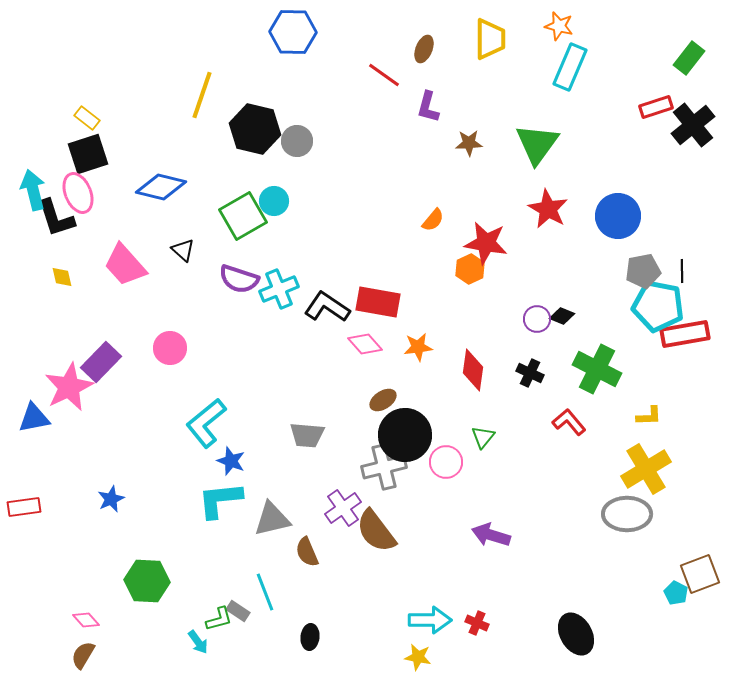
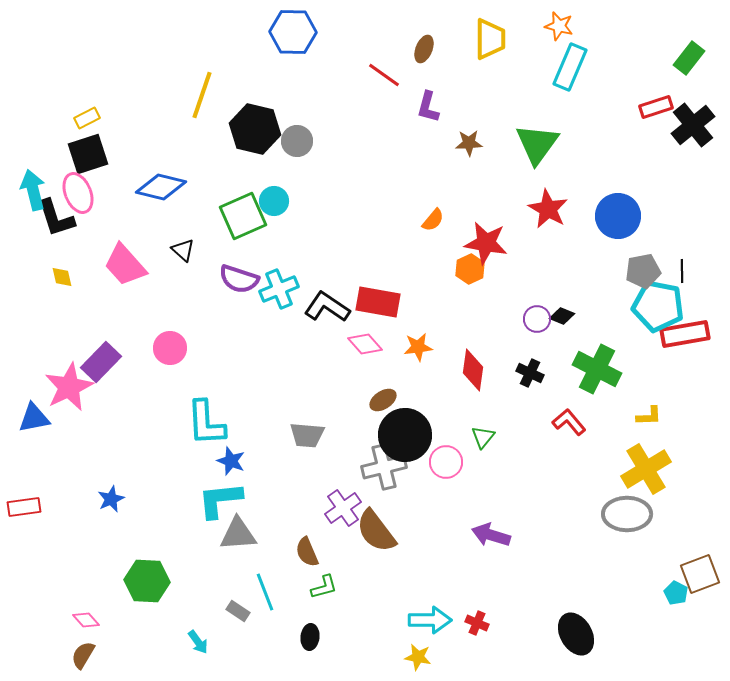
yellow rectangle at (87, 118): rotated 65 degrees counterclockwise
green square at (243, 216): rotated 6 degrees clockwise
cyan L-shape at (206, 423): rotated 54 degrees counterclockwise
gray triangle at (272, 519): moved 34 px left, 15 px down; rotated 9 degrees clockwise
green L-shape at (219, 619): moved 105 px right, 32 px up
